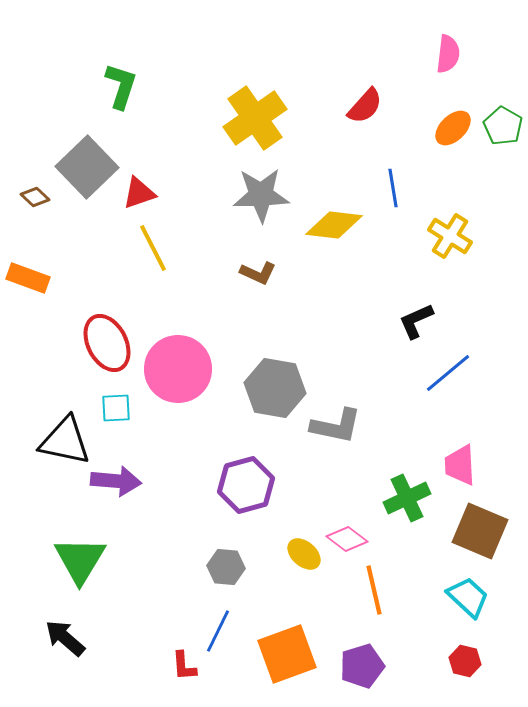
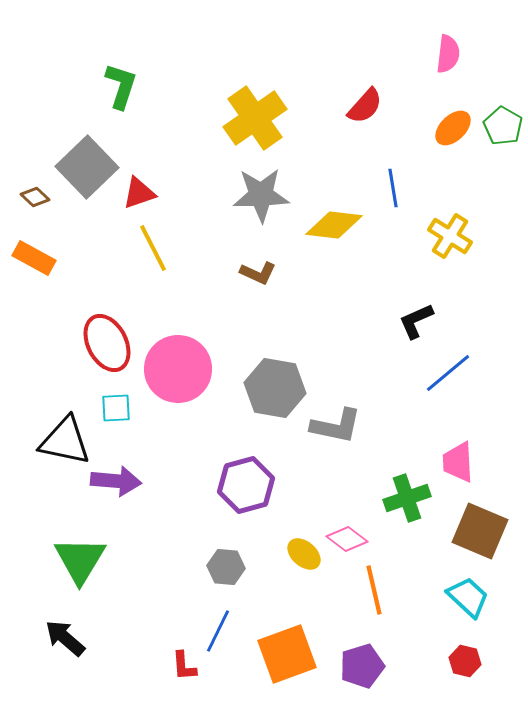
orange rectangle at (28, 278): moved 6 px right, 20 px up; rotated 9 degrees clockwise
pink trapezoid at (460, 465): moved 2 px left, 3 px up
green cross at (407, 498): rotated 6 degrees clockwise
